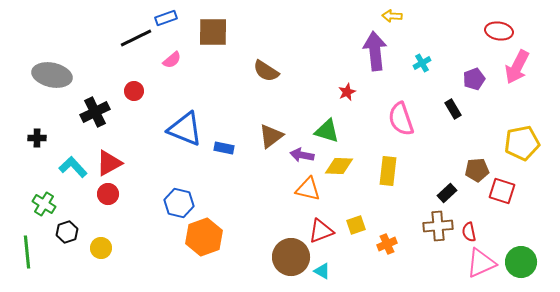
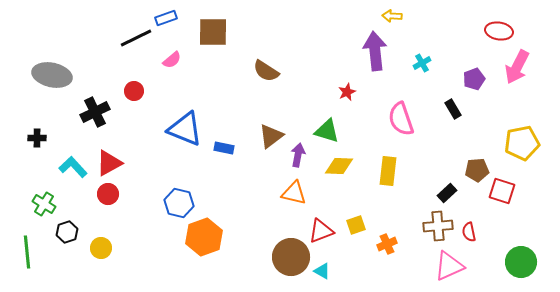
purple arrow at (302, 155): moved 4 px left; rotated 90 degrees clockwise
orange triangle at (308, 189): moved 14 px left, 4 px down
pink triangle at (481, 263): moved 32 px left, 3 px down
